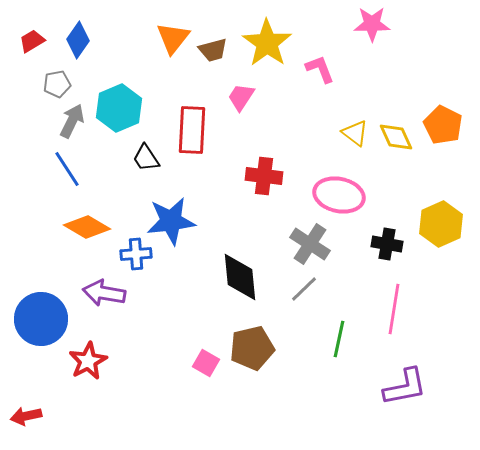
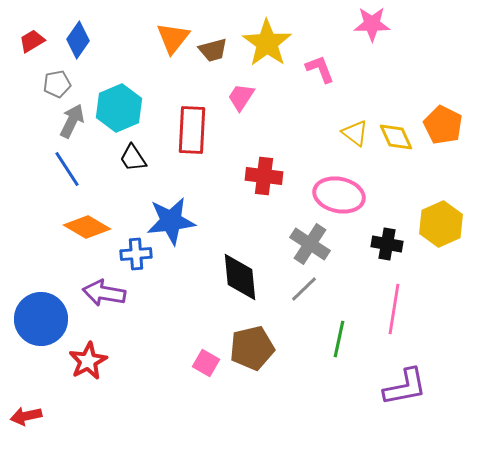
black trapezoid: moved 13 px left
